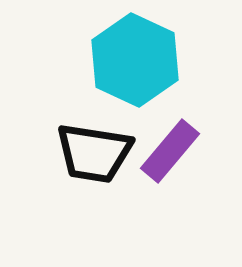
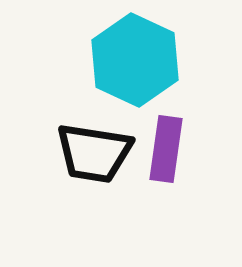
purple rectangle: moved 4 px left, 2 px up; rotated 32 degrees counterclockwise
